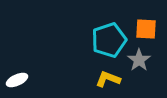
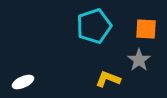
cyan pentagon: moved 15 px left, 14 px up
white ellipse: moved 6 px right, 2 px down
